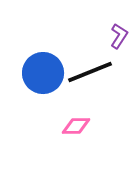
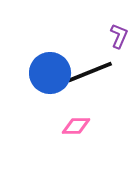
purple L-shape: rotated 10 degrees counterclockwise
blue circle: moved 7 px right
